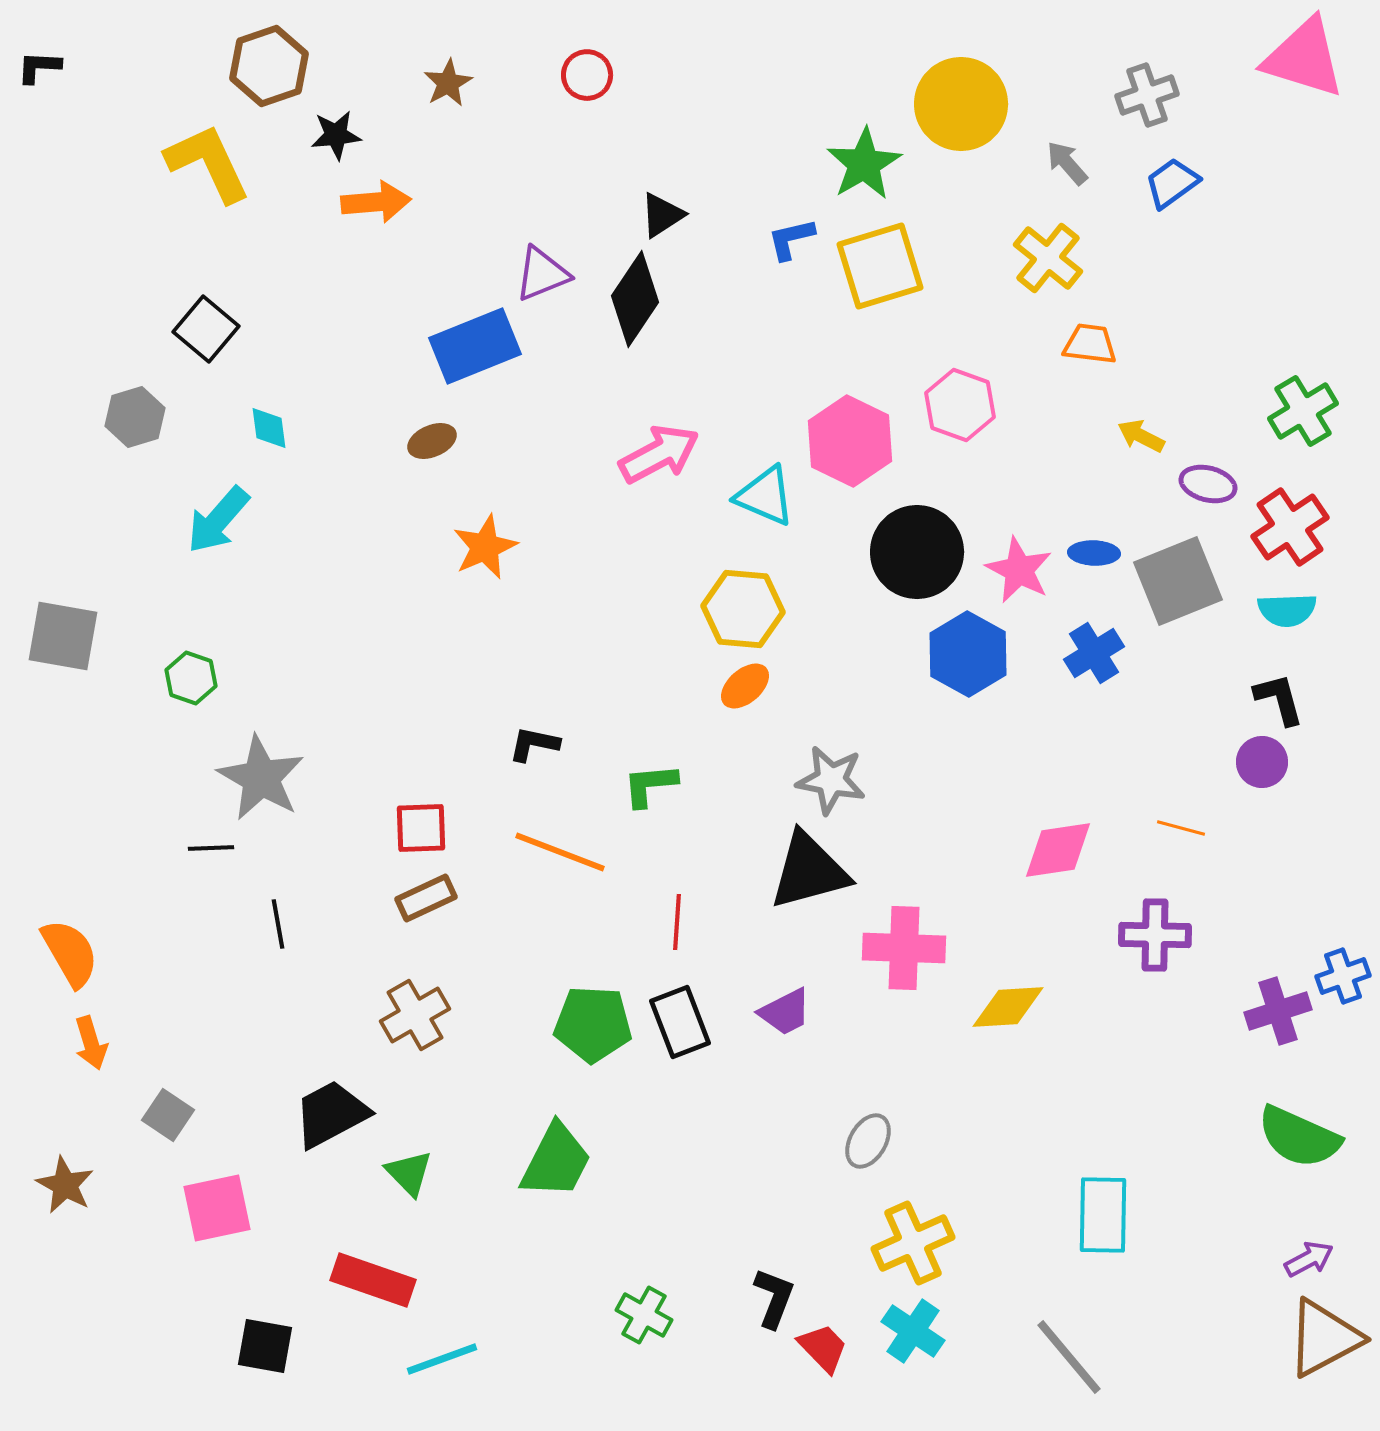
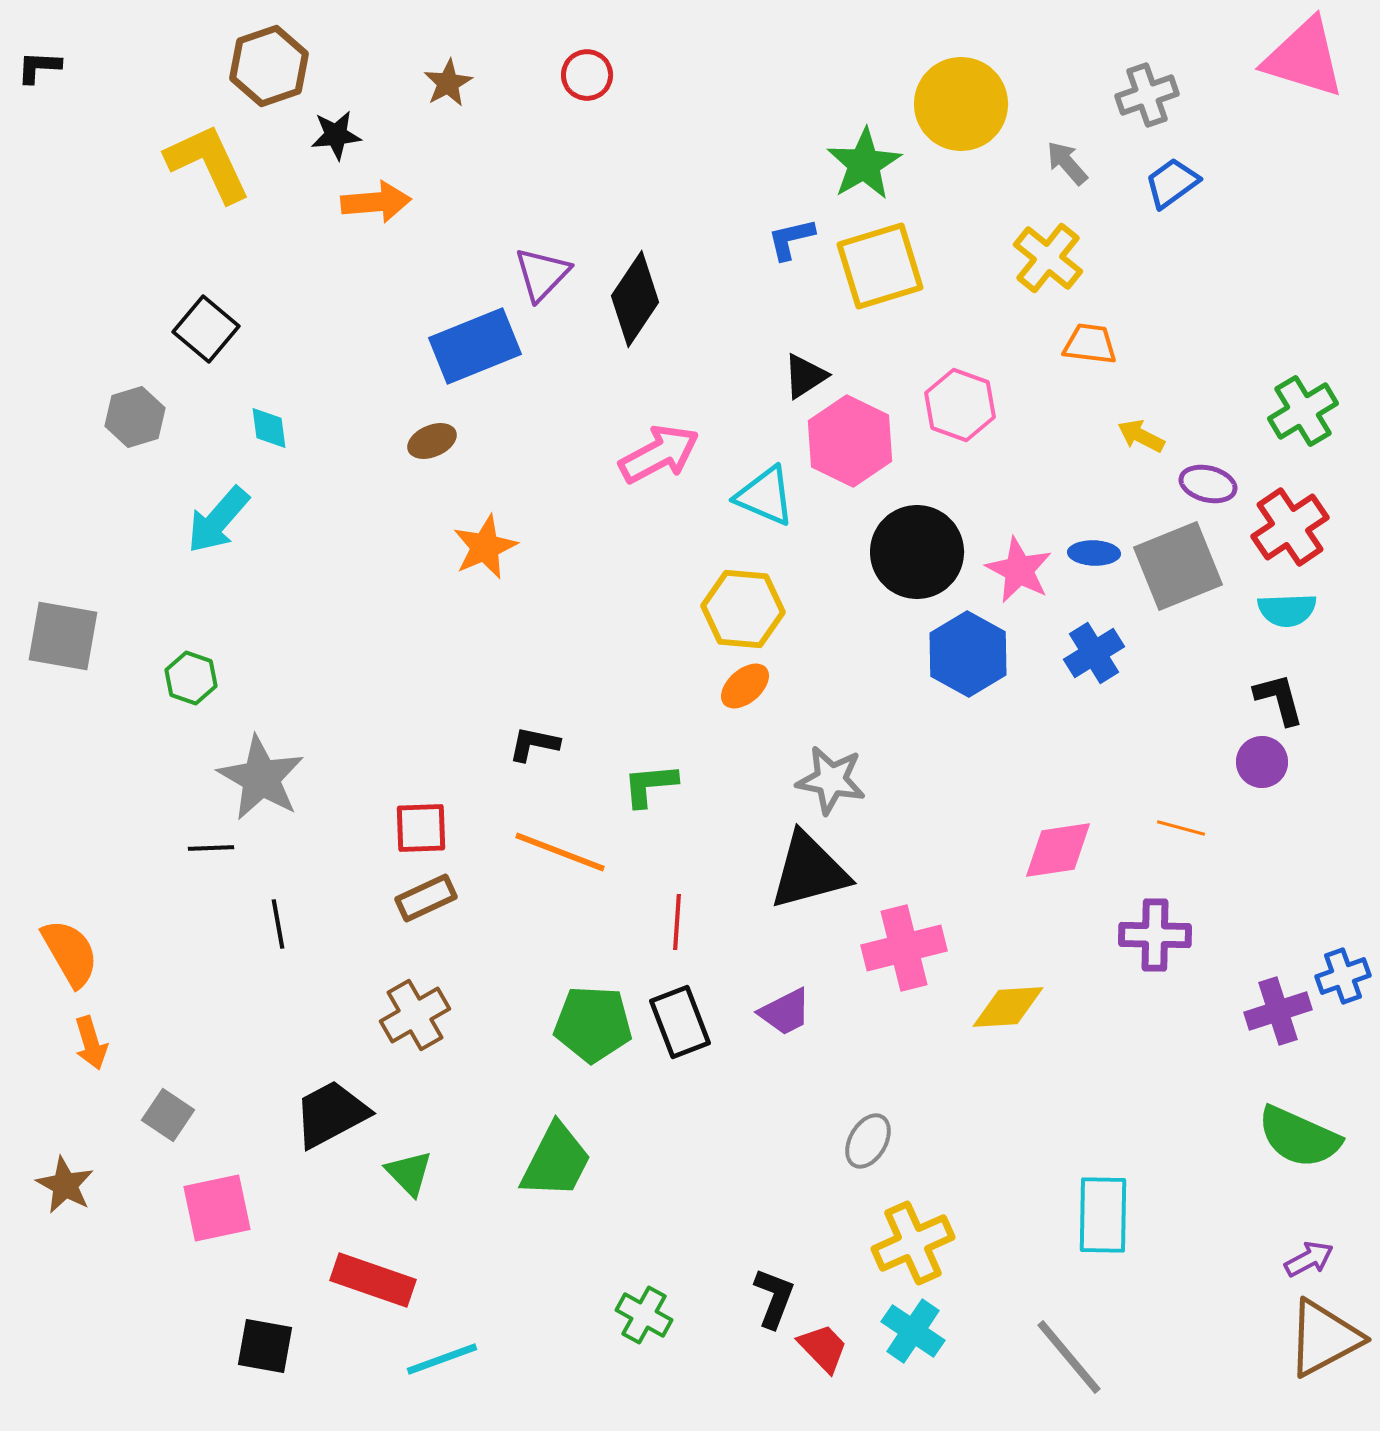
black triangle at (662, 215): moved 143 px right, 161 px down
purple triangle at (542, 274): rotated 24 degrees counterclockwise
gray square at (1178, 581): moved 15 px up
pink cross at (904, 948): rotated 16 degrees counterclockwise
